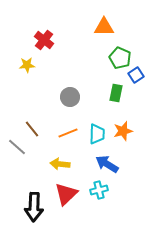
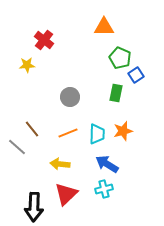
cyan cross: moved 5 px right, 1 px up
